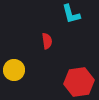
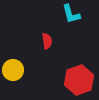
yellow circle: moved 1 px left
red hexagon: moved 2 px up; rotated 12 degrees counterclockwise
